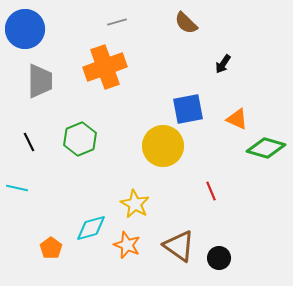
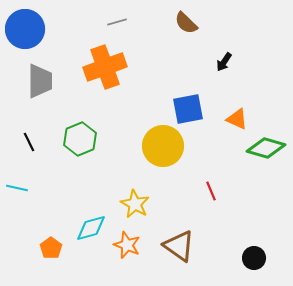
black arrow: moved 1 px right, 2 px up
black circle: moved 35 px right
